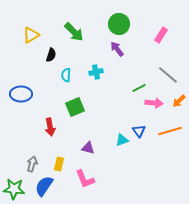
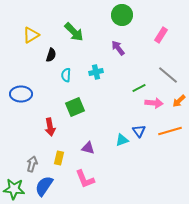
green circle: moved 3 px right, 9 px up
purple arrow: moved 1 px right, 1 px up
yellow rectangle: moved 6 px up
